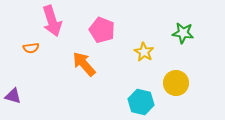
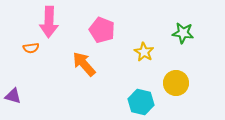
pink arrow: moved 3 px left, 1 px down; rotated 20 degrees clockwise
